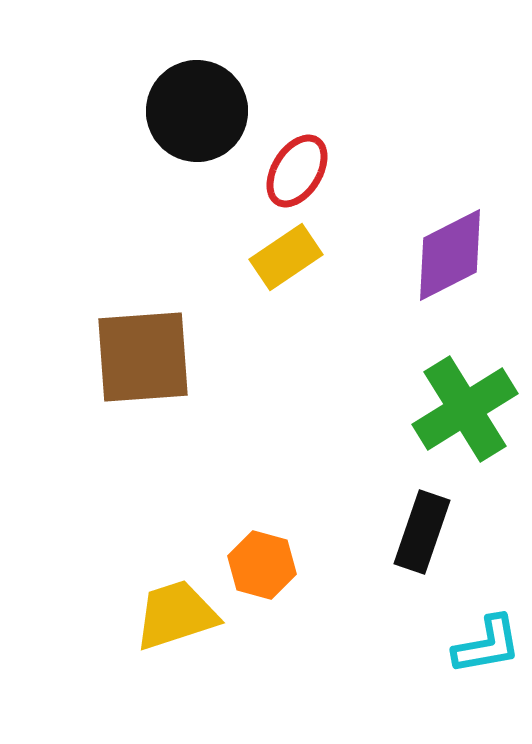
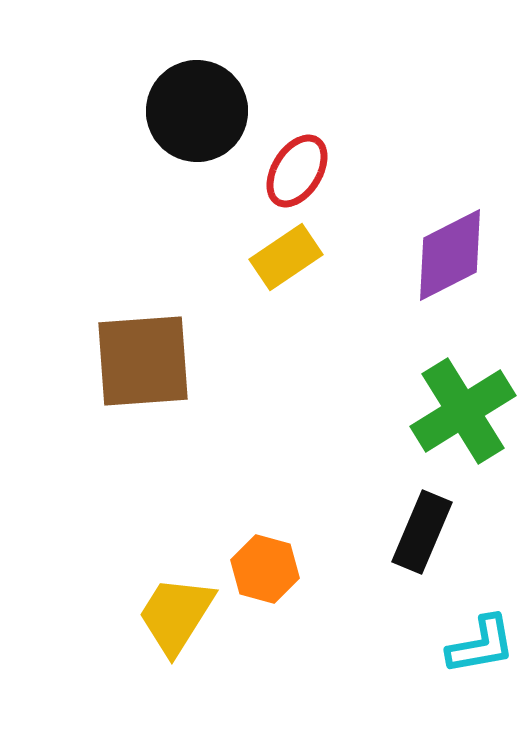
brown square: moved 4 px down
green cross: moved 2 px left, 2 px down
black rectangle: rotated 4 degrees clockwise
orange hexagon: moved 3 px right, 4 px down
yellow trapezoid: rotated 40 degrees counterclockwise
cyan L-shape: moved 6 px left
